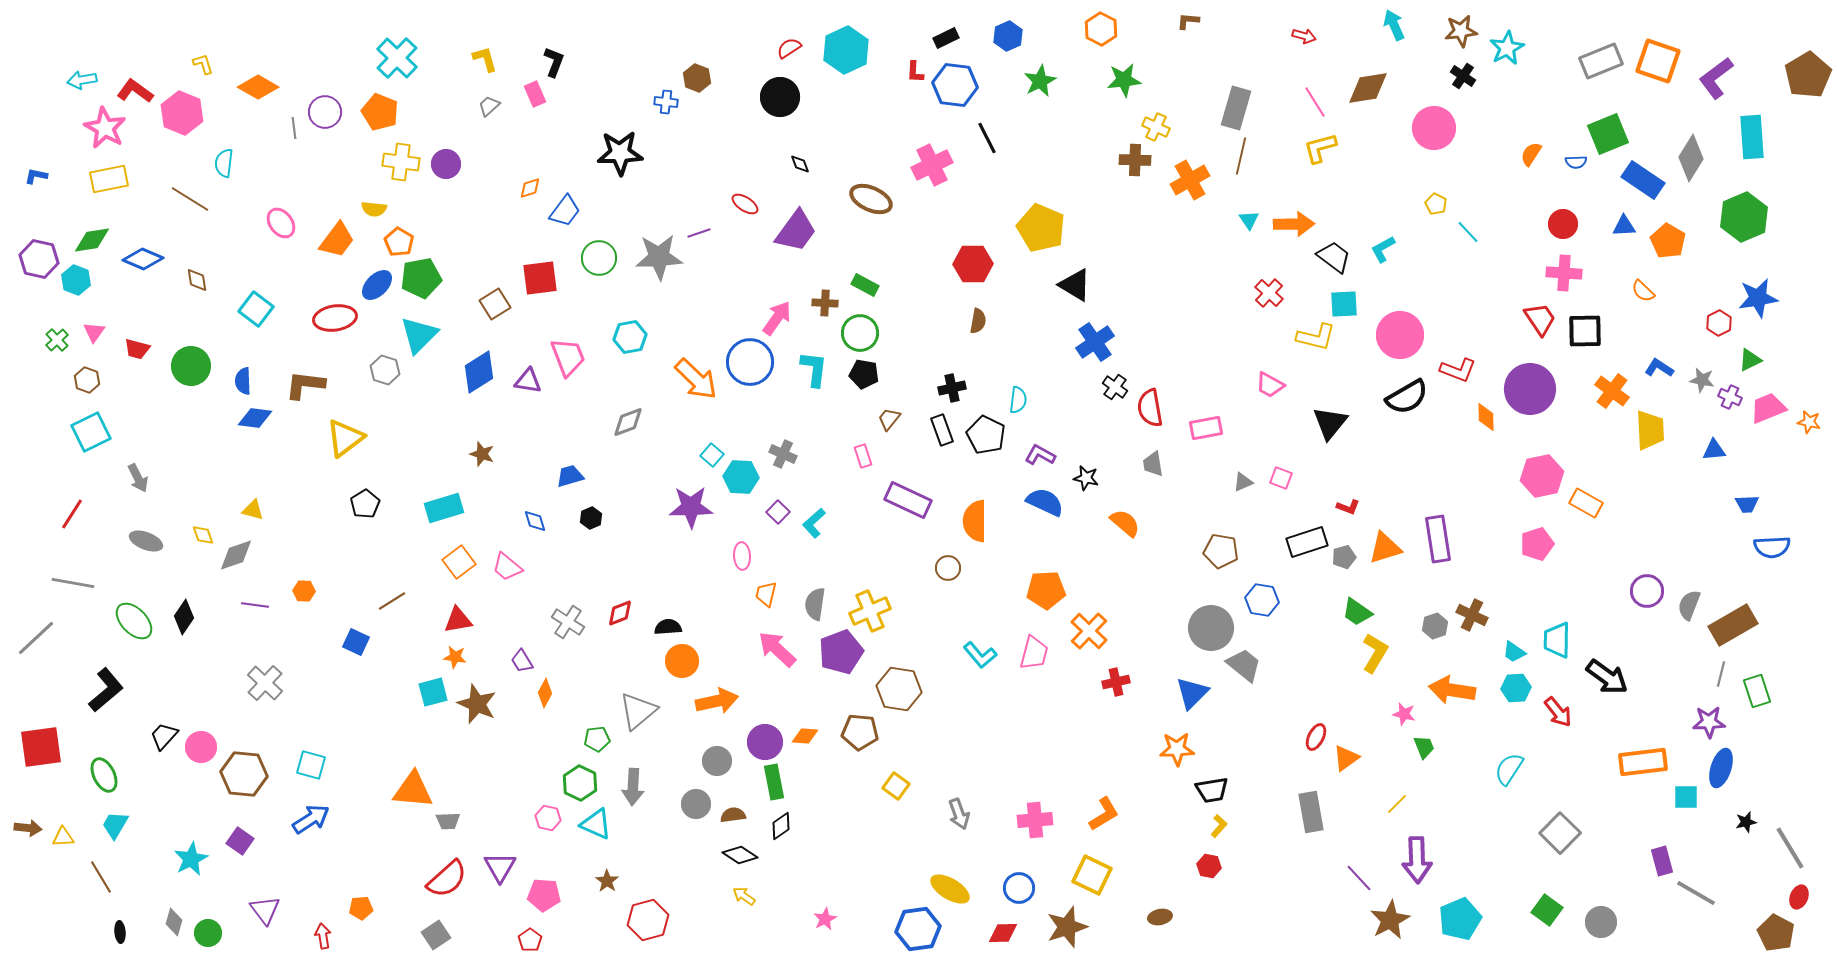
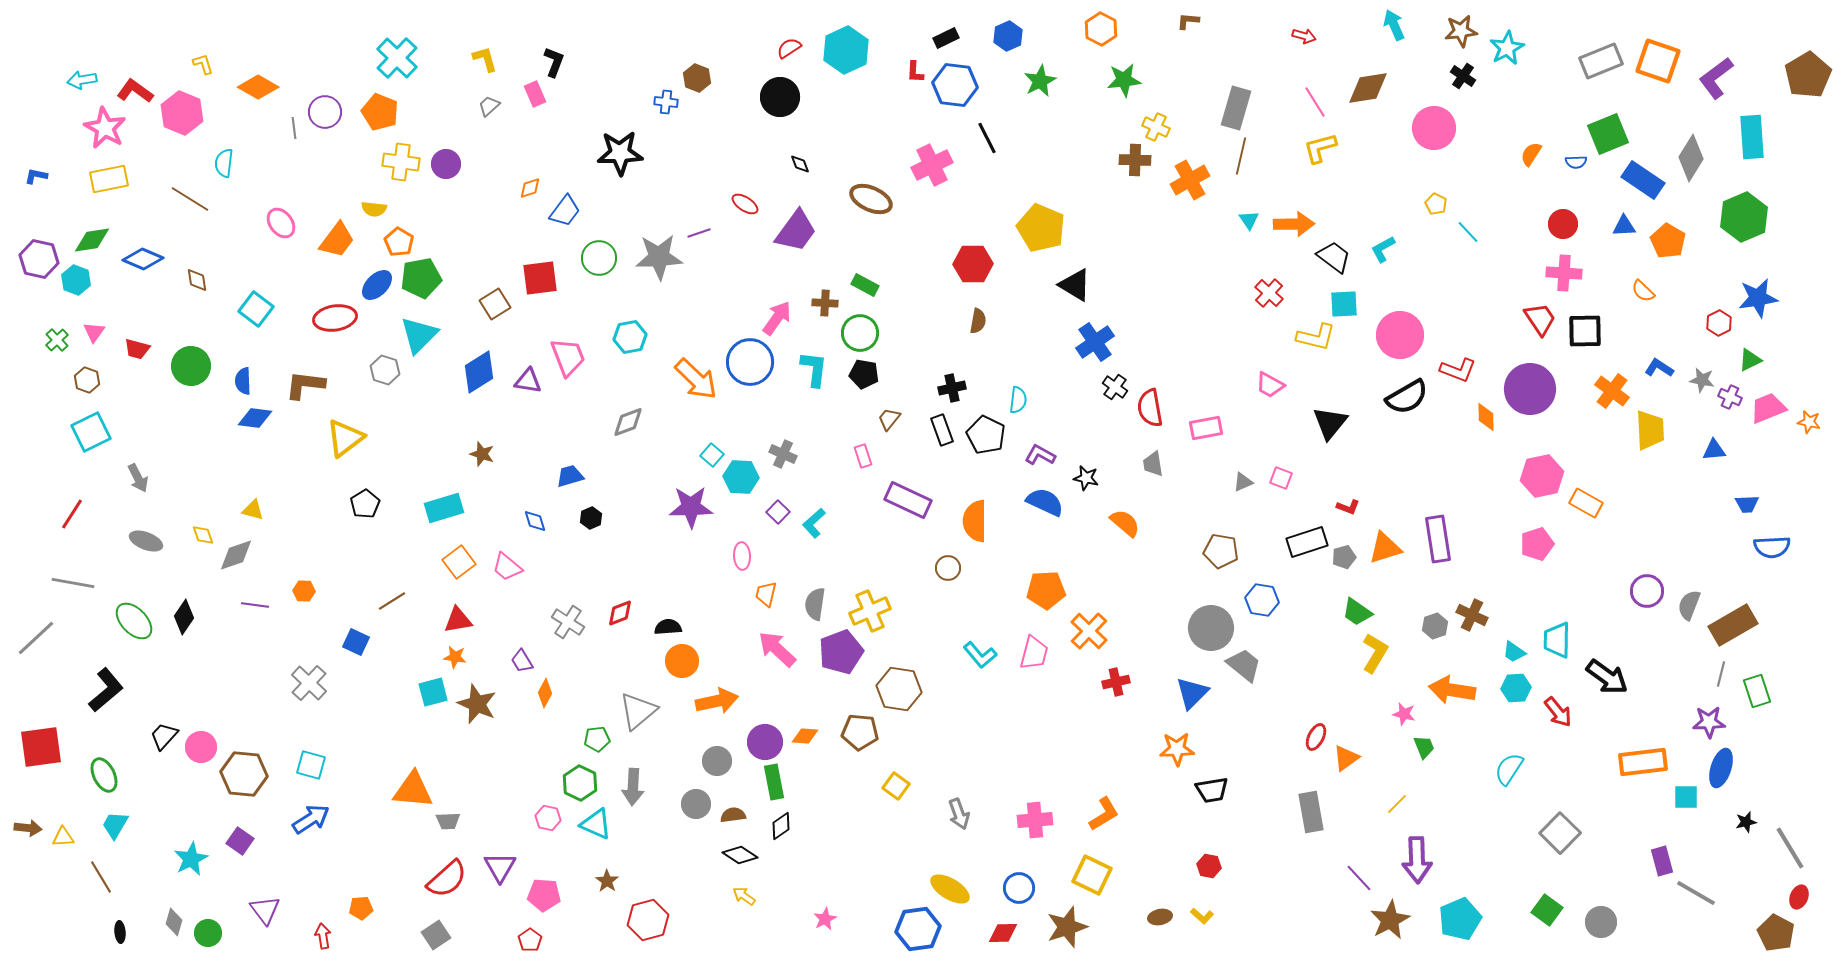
gray cross at (265, 683): moved 44 px right
yellow L-shape at (1219, 826): moved 17 px left, 90 px down; rotated 90 degrees clockwise
